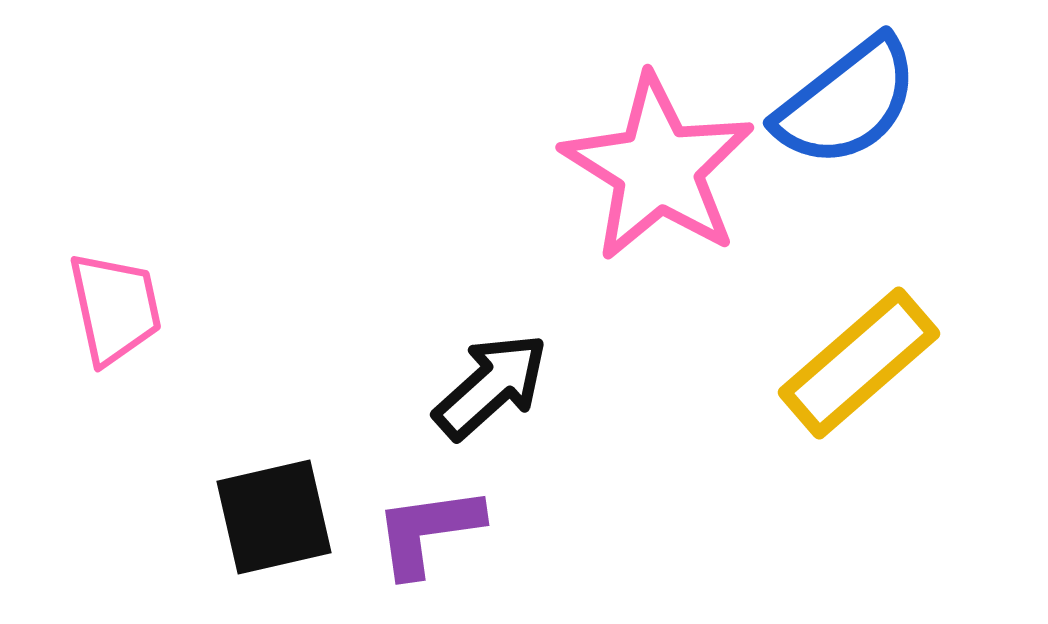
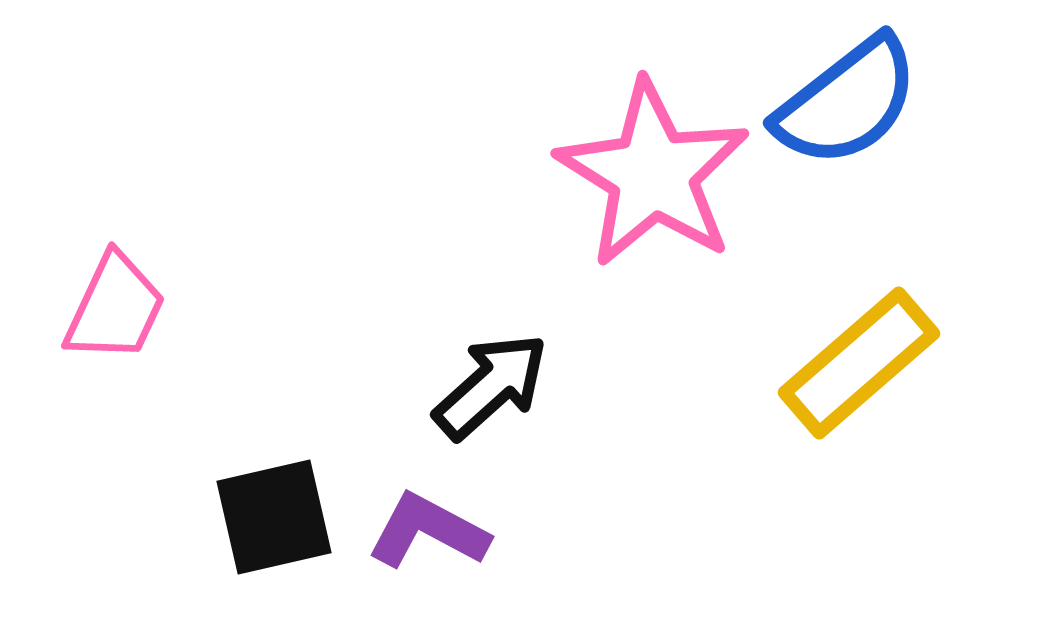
pink star: moved 5 px left, 6 px down
pink trapezoid: rotated 37 degrees clockwise
purple L-shape: rotated 36 degrees clockwise
